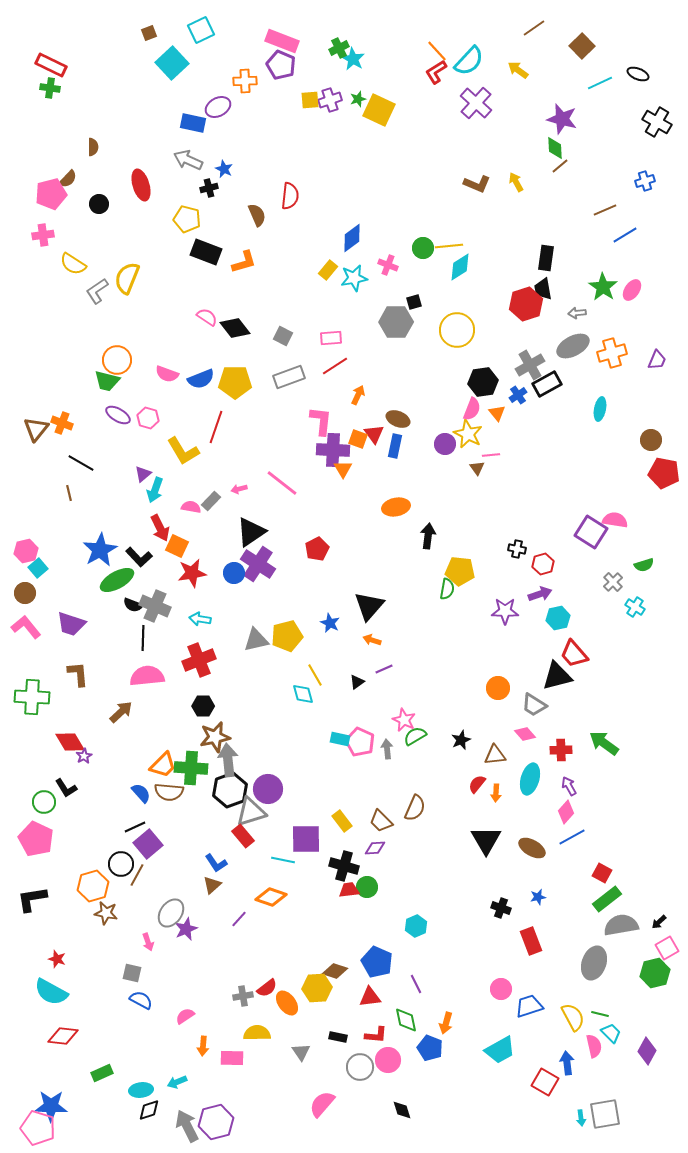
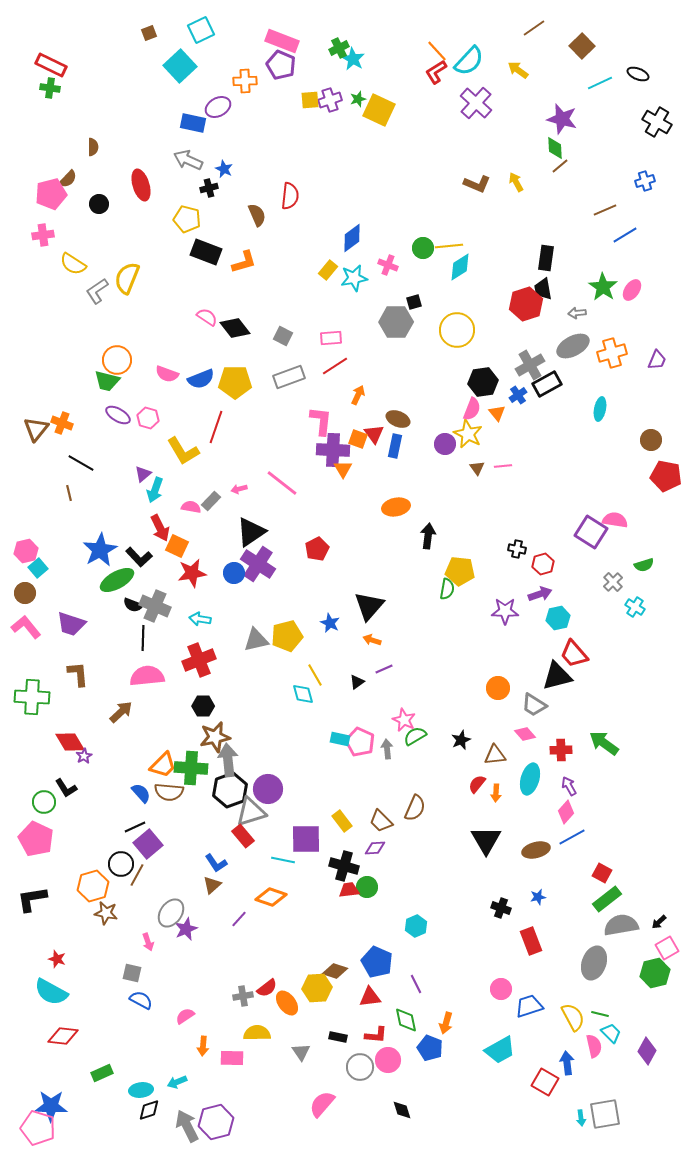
cyan square at (172, 63): moved 8 px right, 3 px down
pink line at (491, 455): moved 12 px right, 11 px down
red pentagon at (664, 473): moved 2 px right, 3 px down
brown ellipse at (532, 848): moved 4 px right, 2 px down; rotated 44 degrees counterclockwise
